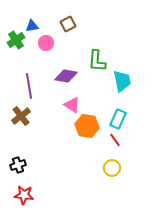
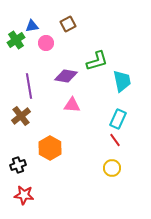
green L-shape: rotated 110 degrees counterclockwise
pink triangle: rotated 30 degrees counterclockwise
orange hexagon: moved 37 px left, 22 px down; rotated 20 degrees clockwise
